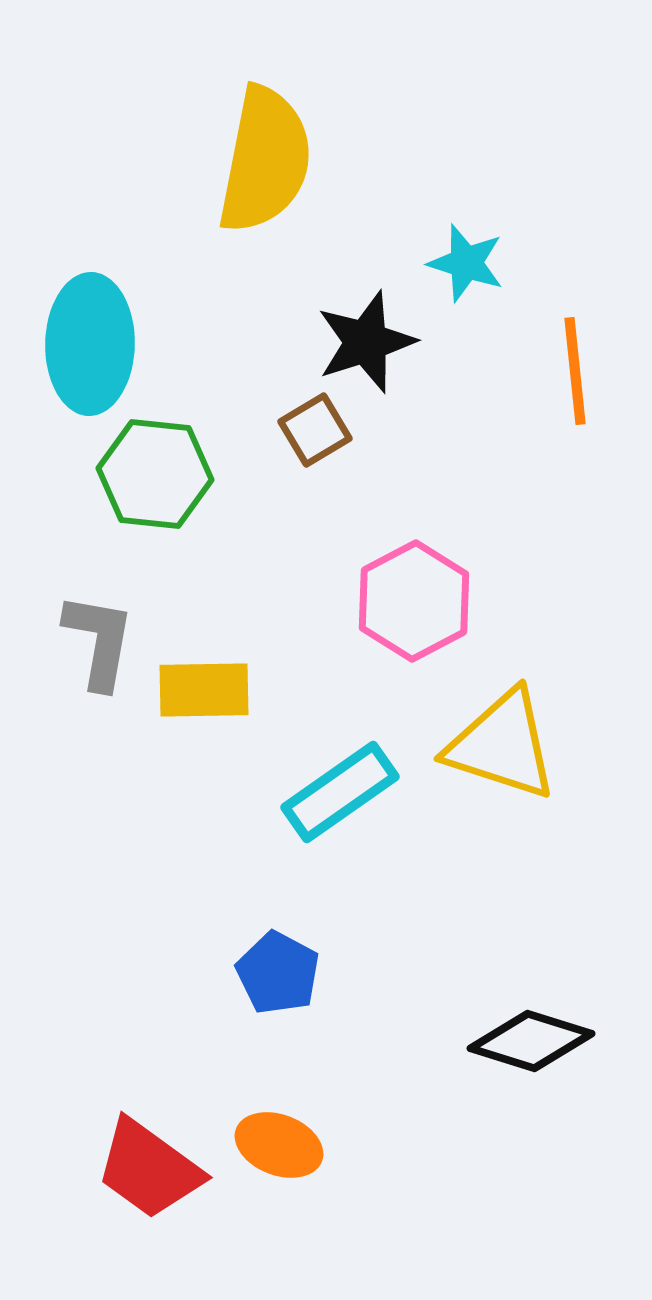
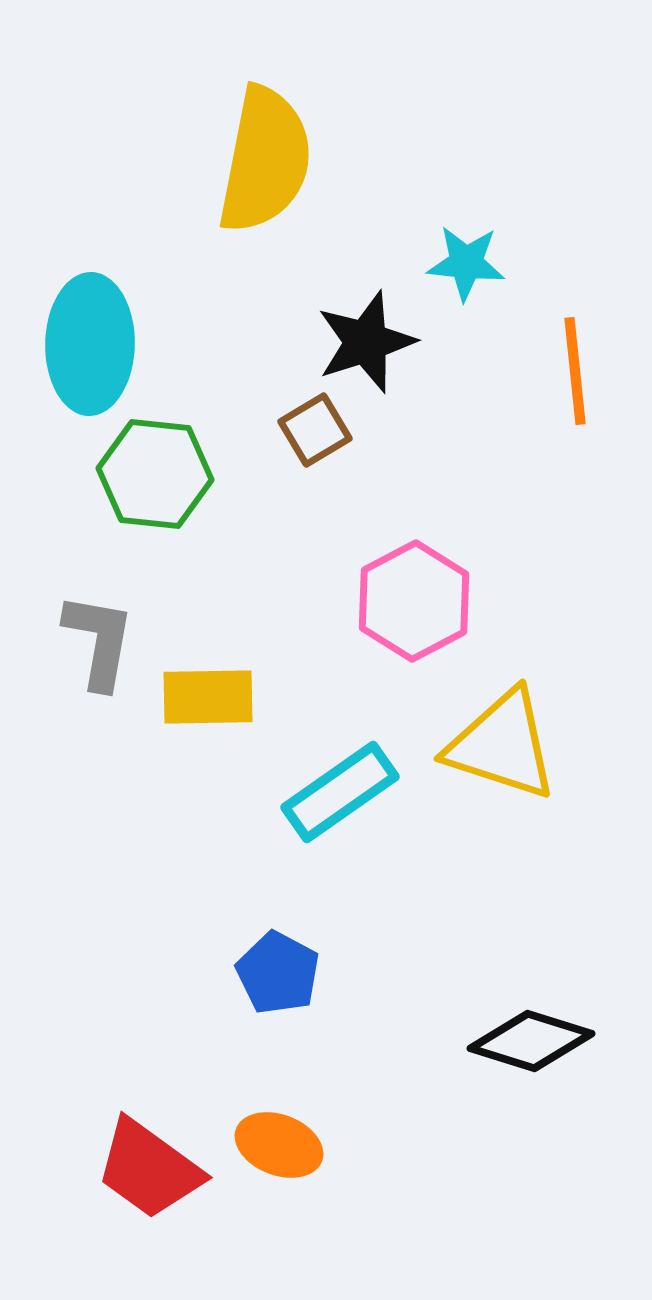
cyan star: rotated 12 degrees counterclockwise
yellow rectangle: moved 4 px right, 7 px down
